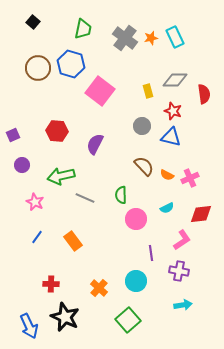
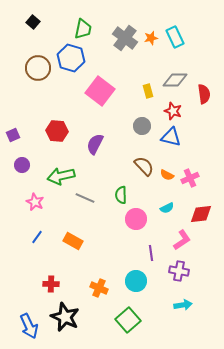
blue hexagon: moved 6 px up
orange rectangle: rotated 24 degrees counterclockwise
orange cross: rotated 18 degrees counterclockwise
